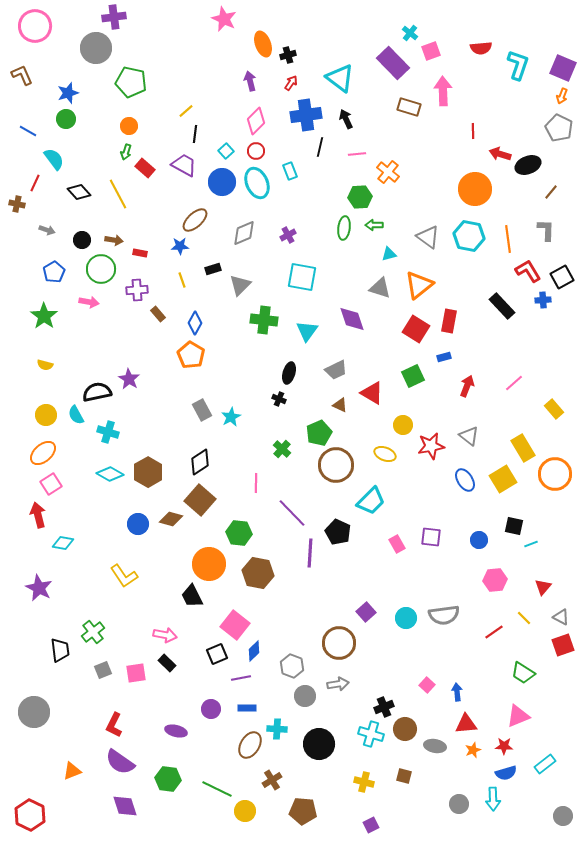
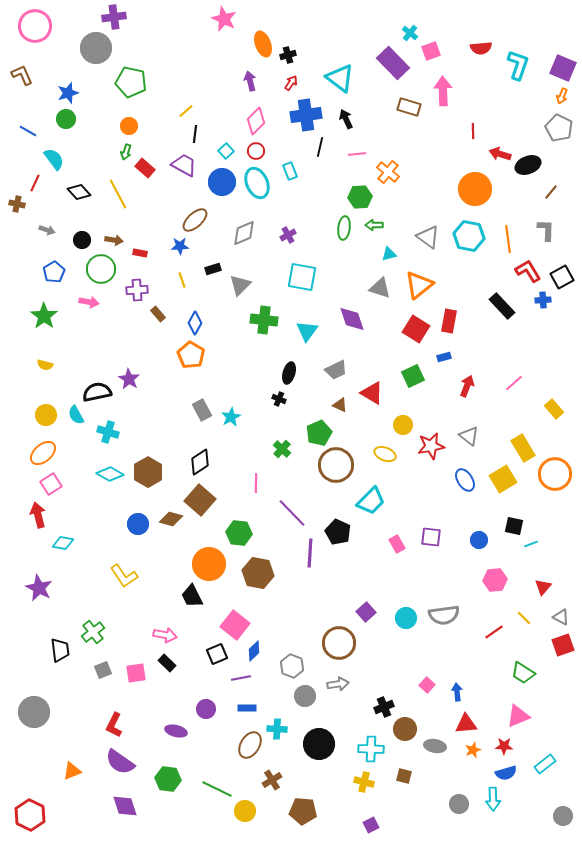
purple circle at (211, 709): moved 5 px left
cyan cross at (371, 734): moved 15 px down; rotated 15 degrees counterclockwise
